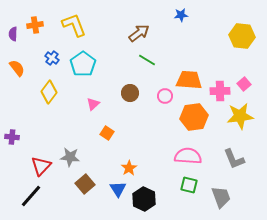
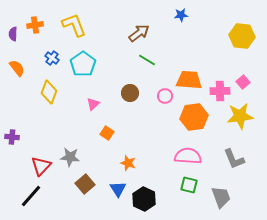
pink square: moved 1 px left, 2 px up
yellow diamond: rotated 15 degrees counterclockwise
orange star: moved 1 px left, 5 px up; rotated 21 degrees counterclockwise
